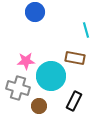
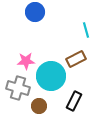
brown rectangle: moved 1 px right, 1 px down; rotated 36 degrees counterclockwise
